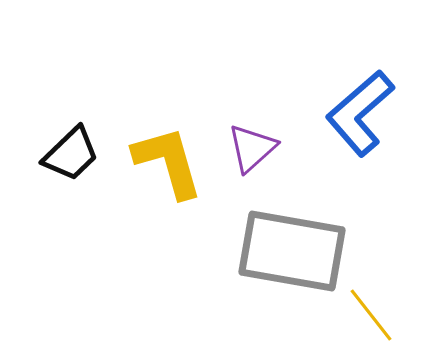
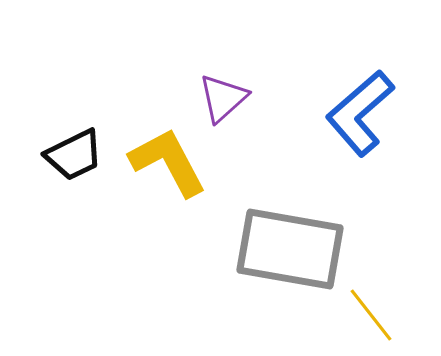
purple triangle: moved 29 px left, 50 px up
black trapezoid: moved 3 px right, 1 px down; rotated 18 degrees clockwise
yellow L-shape: rotated 12 degrees counterclockwise
gray rectangle: moved 2 px left, 2 px up
